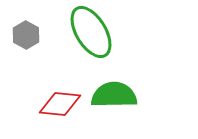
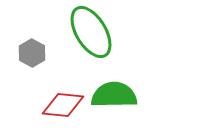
gray hexagon: moved 6 px right, 18 px down
red diamond: moved 3 px right, 1 px down
